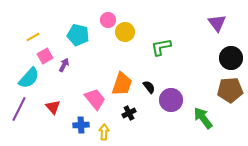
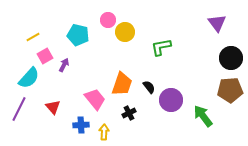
green arrow: moved 2 px up
